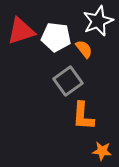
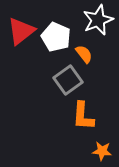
white star: moved 1 px up
red triangle: rotated 20 degrees counterclockwise
white pentagon: rotated 16 degrees clockwise
orange semicircle: moved 5 px down
gray square: moved 1 px up
